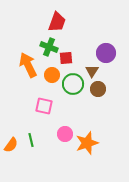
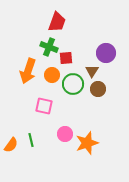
orange arrow: moved 6 px down; rotated 135 degrees counterclockwise
